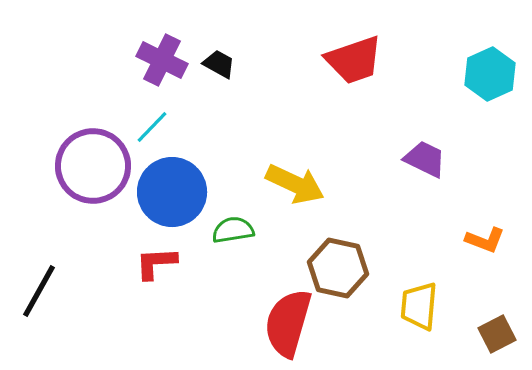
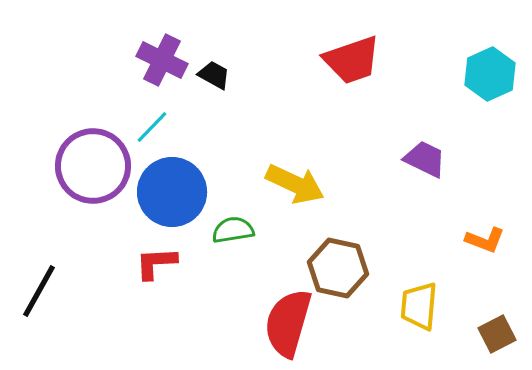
red trapezoid: moved 2 px left
black trapezoid: moved 5 px left, 11 px down
